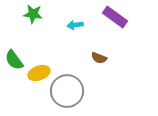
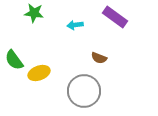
green star: moved 1 px right, 1 px up
gray circle: moved 17 px right
